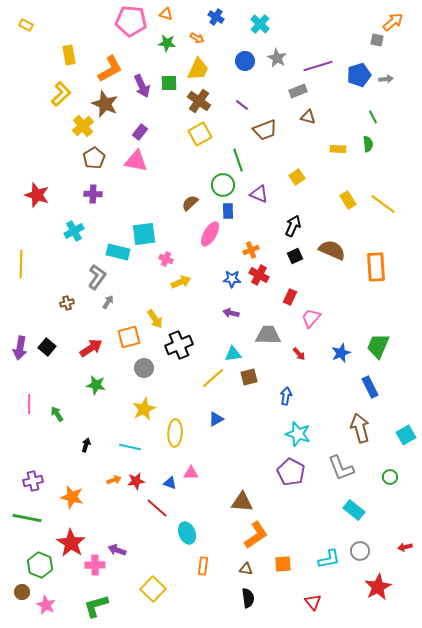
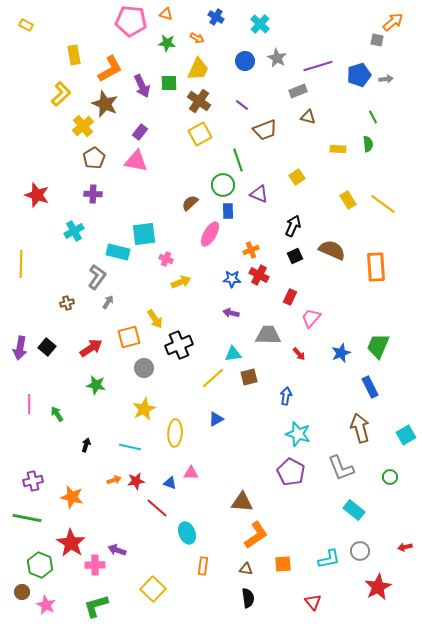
yellow rectangle at (69, 55): moved 5 px right
